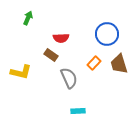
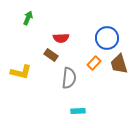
blue circle: moved 4 px down
gray semicircle: rotated 30 degrees clockwise
